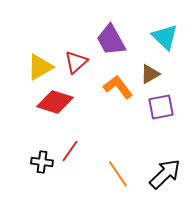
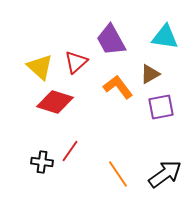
cyan triangle: rotated 36 degrees counterclockwise
yellow triangle: rotated 48 degrees counterclockwise
black arrow: rotated 8 degrees clockwise
